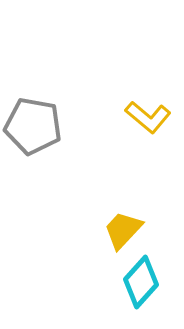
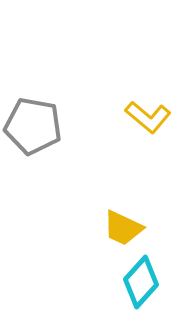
yellow trapezoid: moved 2 px up; rotated 108 degrees counterclockwise
